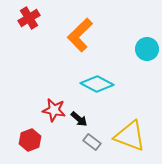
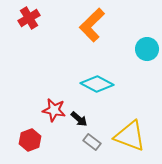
orange L-shape: moved 12 px right, 10 px up
